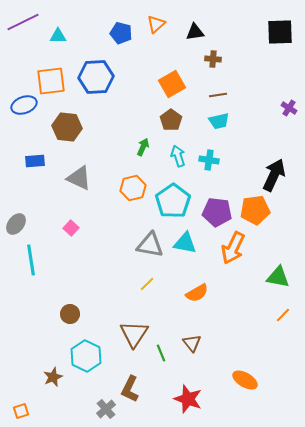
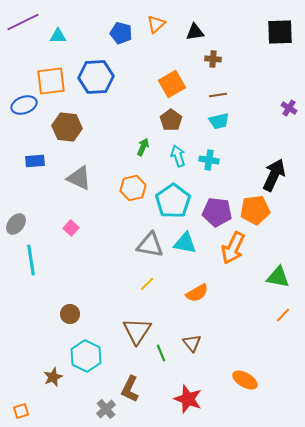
brown triangle at (134, 334): moved 3 px right, 3 px up
